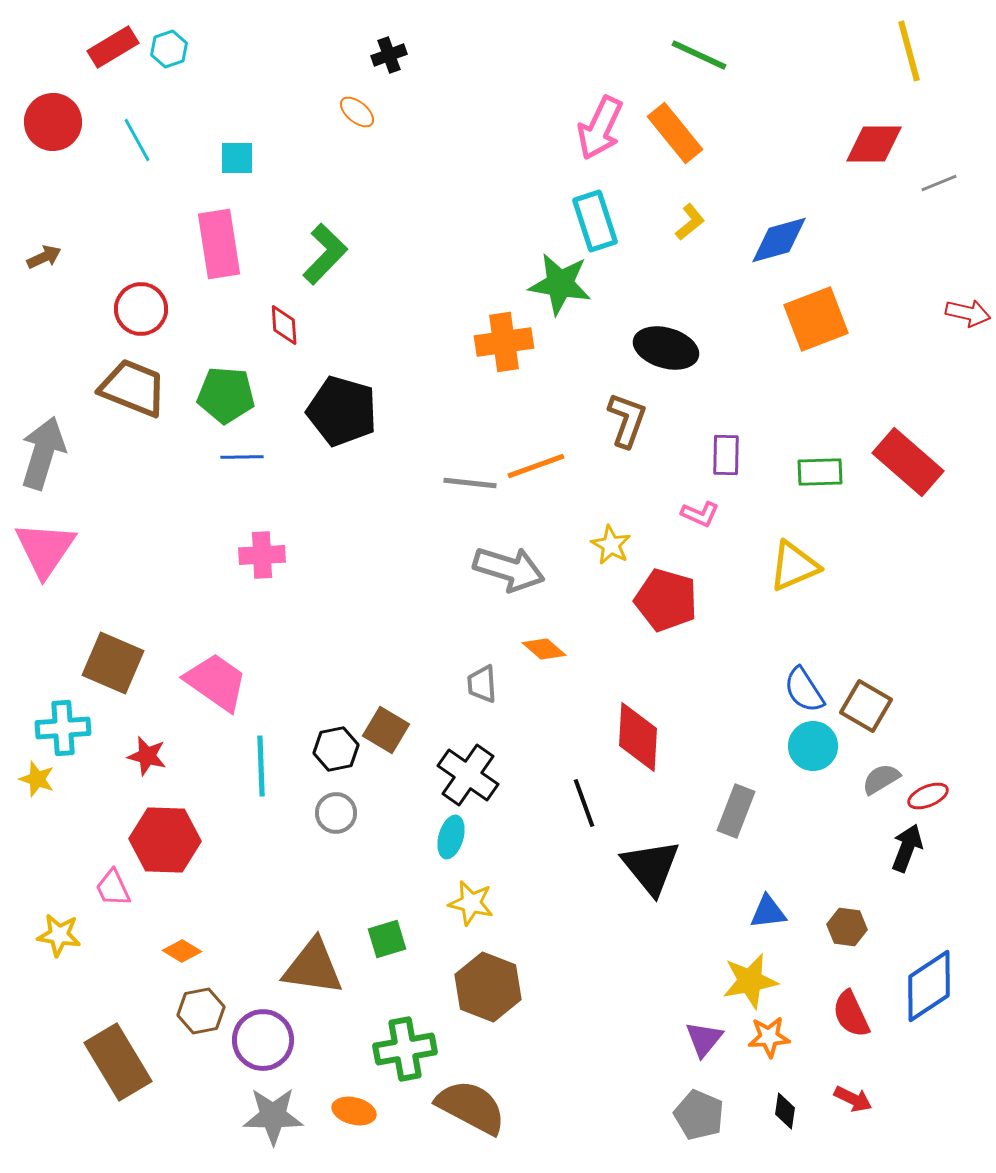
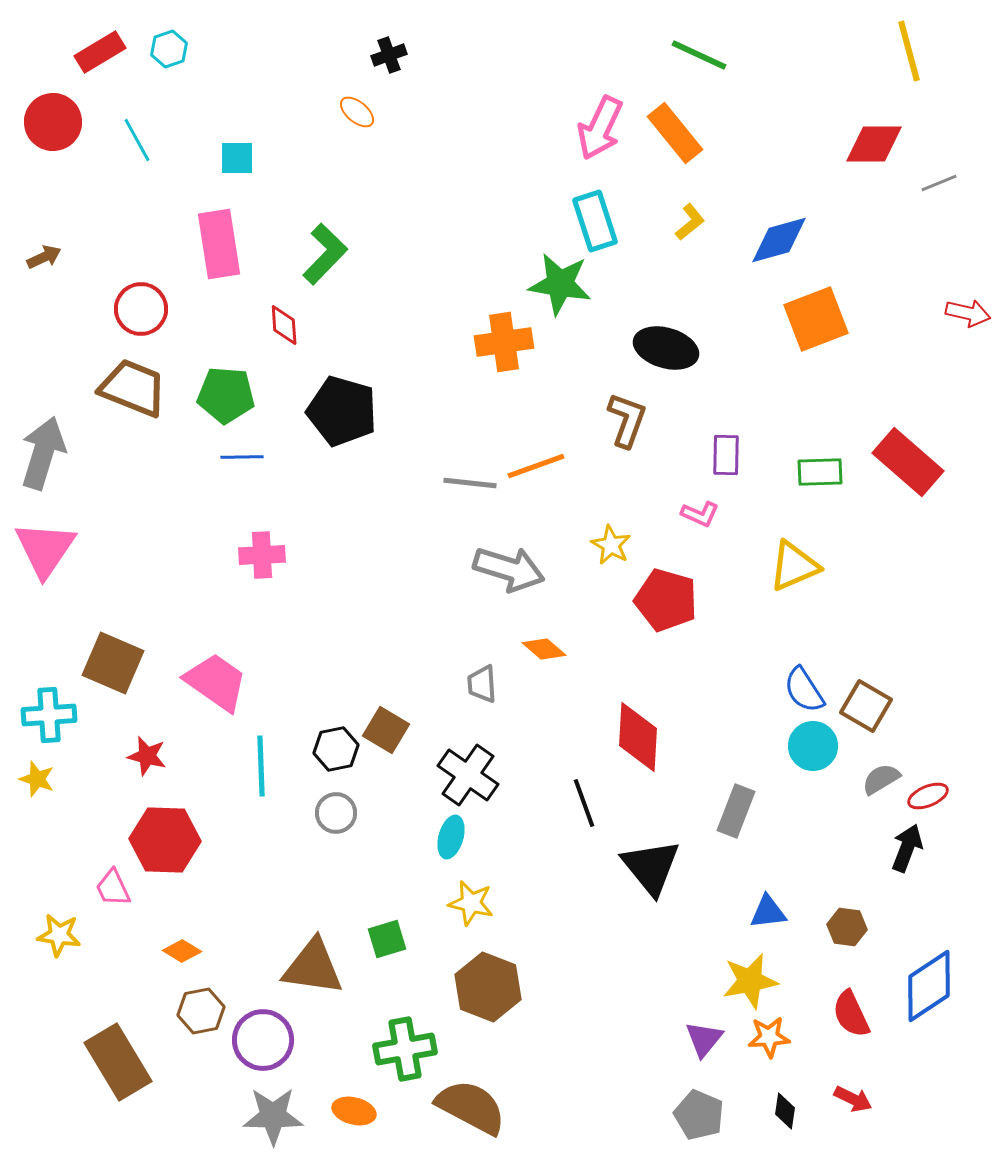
red rectangle at (113, 47): moved 13 px left, 5 px down
cyan cross at (63, 728): moved 14 px left, 13 px up
